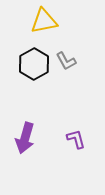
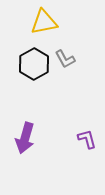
yellow triangle: moved 1 px down
gray L-shape: moved 1 px left, 2 px up
purple L-shape: moved 11 px right
